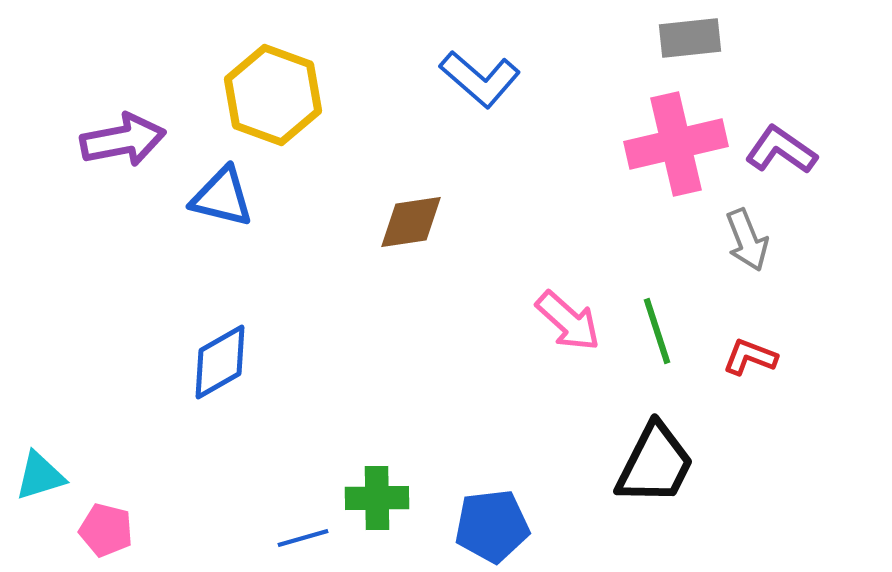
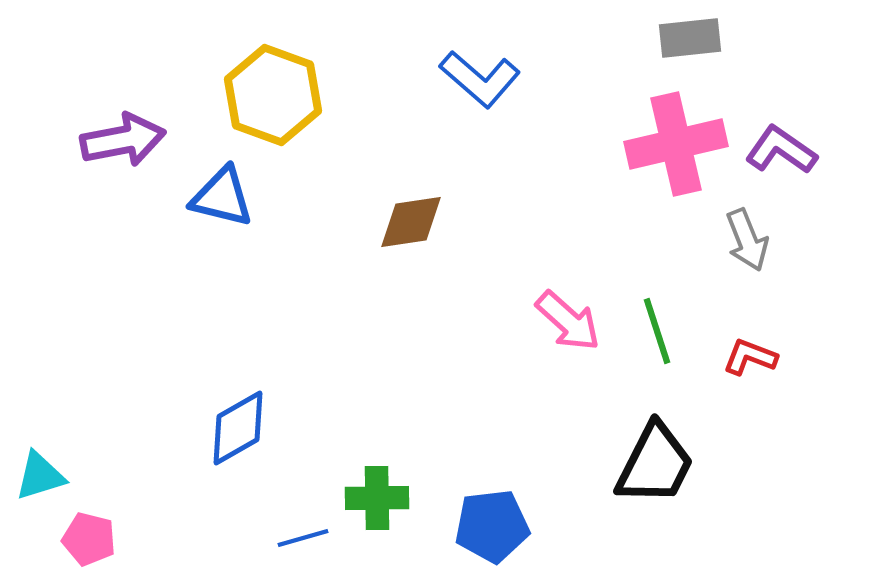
blue diamond: moved 18 px right, 66 px down
pink pentagon: moved 17 px left, 9 px down
